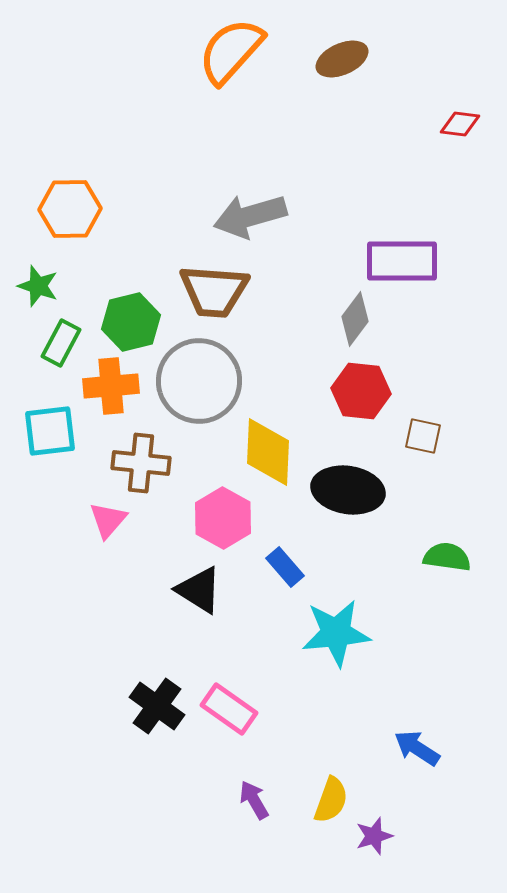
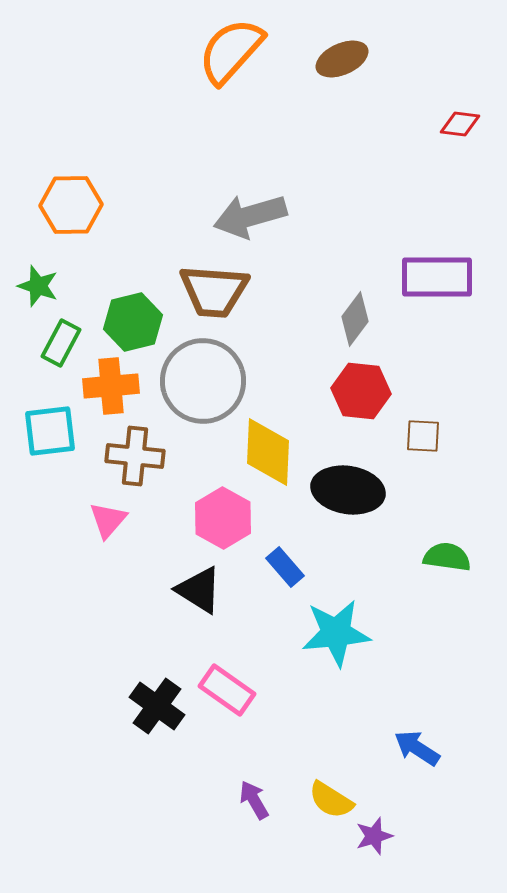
orange hexagon: moved 1 px right, 4 px up
purple rectangle: moved 35 px right, 16 px down
green hexagon: moved 2 px right
gray circle: moved 4 px right
brown square: rotated 9 degrees counterclockwise
brown cross: moved 6 px left, 7 px up
pink rectangle: moved 2 px left, 19 px up
yellow semicircle: rotated 102 degrees clockwise
